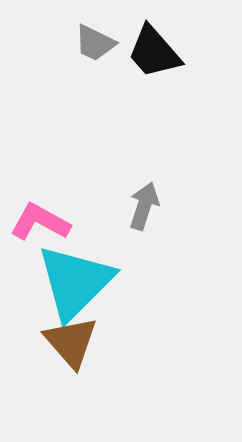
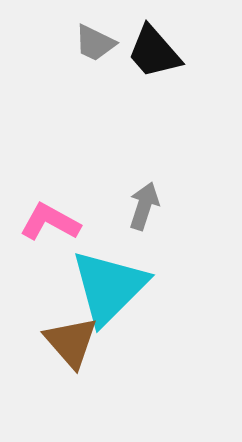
pink L-shape: moved 10 px right
cyan triangle: moved 34 px right, 5 px down
